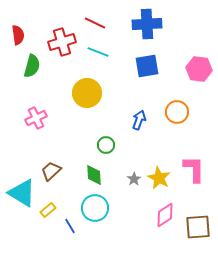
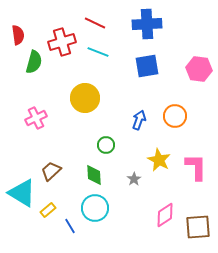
green semicircle: moved 2 px right, 4 px up
yellow circle: moved 2 px left, 5 px down
orange circle: moved 2 px left, 4 px down
pink L-shape: moved 2 px right, 2 px up
yellow star: moved 18 px up
